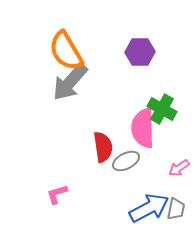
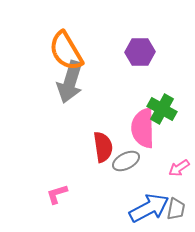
gray arrow: rotated 24 degrees counterclockwise
